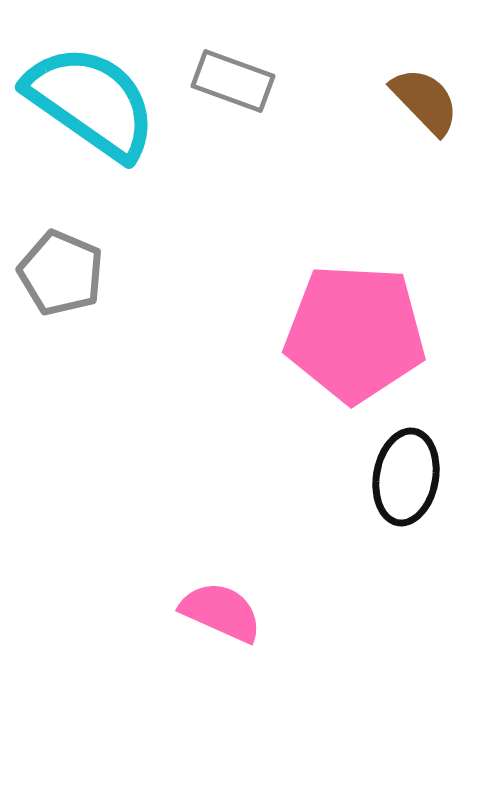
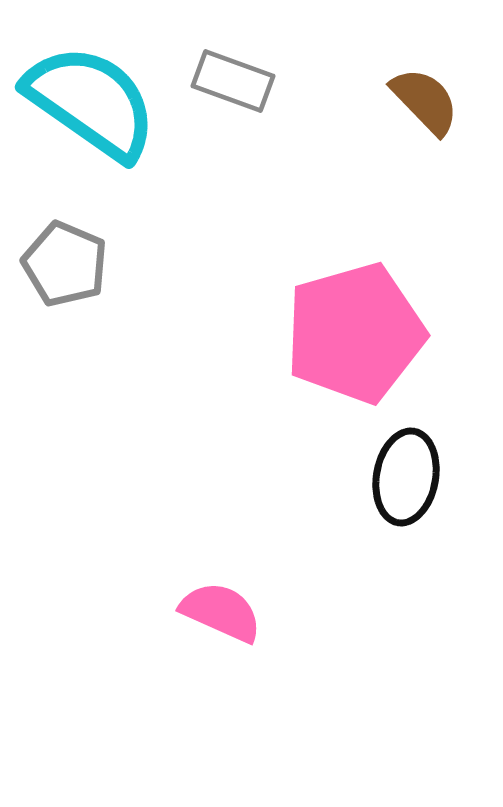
gray pentagon: moved 4 px right, 9 px up
pink pentagon: rotated 19 degrees counterclockwise
